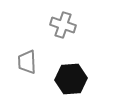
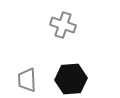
gray trapezoid: moved 18 px down
